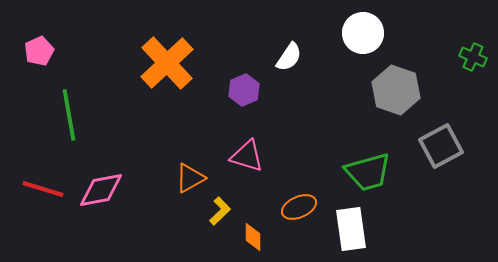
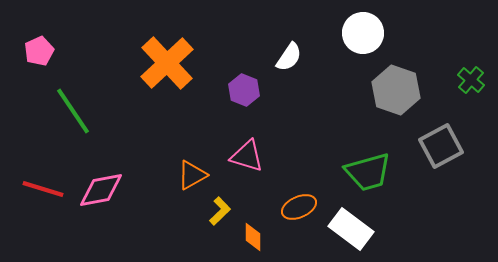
green cross: moved 2 px left, 23 px down; rotated 16 degrees clockwise
purple hexagon: rotated 16 degrees counterclockwise
green line: moved 4 px right, 4 px up; rotated 24 degrees counterclockwise
orange triangle: moved 2 px right, 3 px up
white rectangle: rotated 45 degrees counterclockwise
